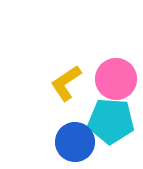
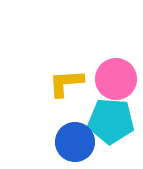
yellow L-shape: rotated 30 degrees clockwise
